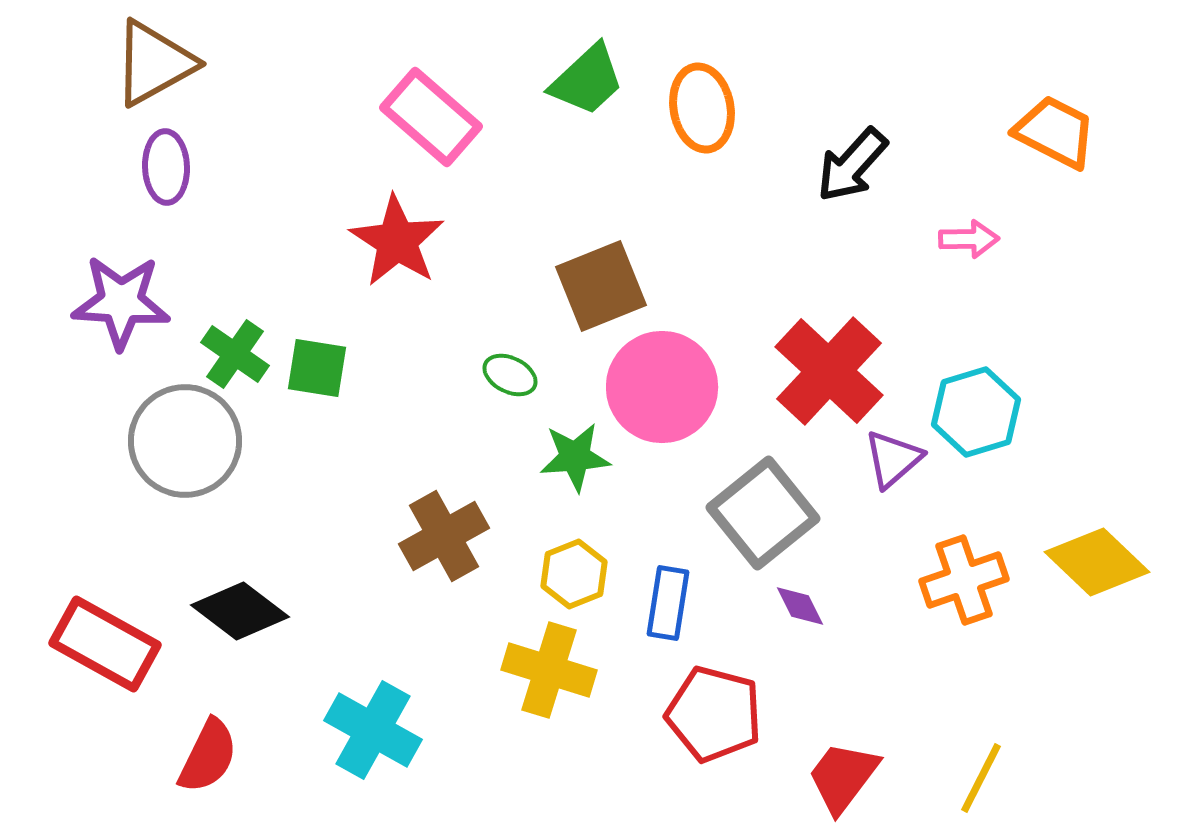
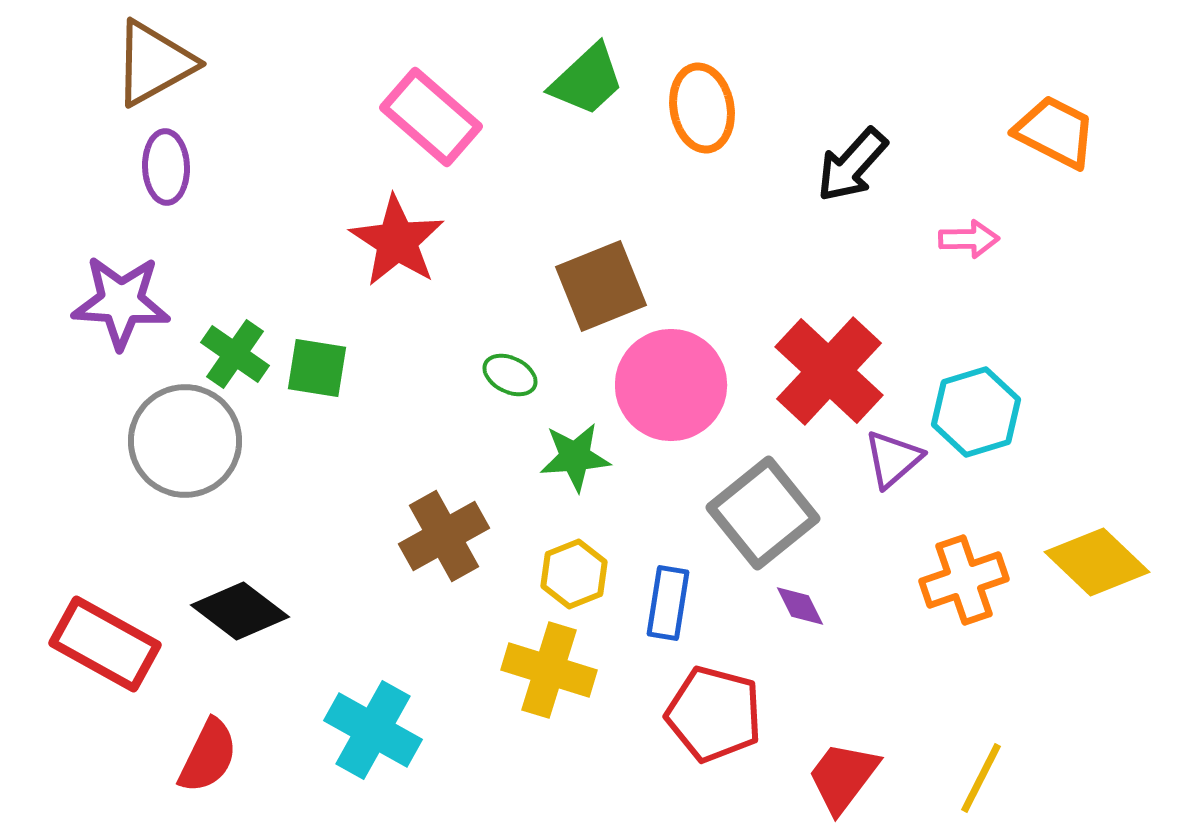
pink circle: moved 9 px right, 2 px up
